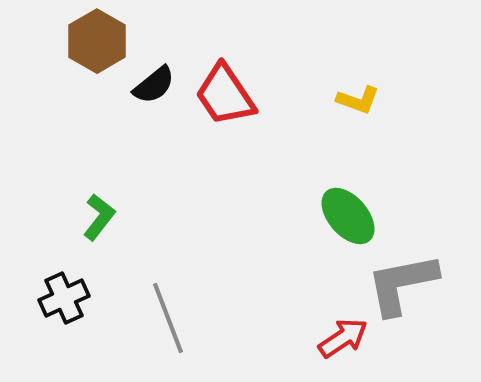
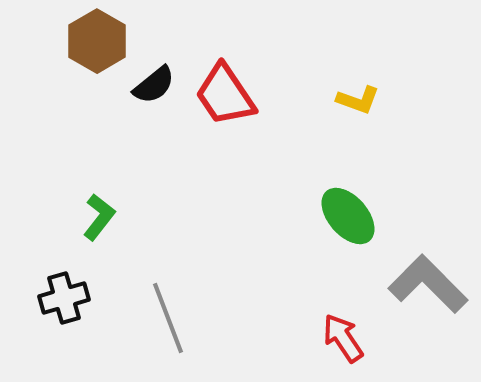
gray L-shape: moved 26 px right; rotated 56 degrees clockwise
black cross: rotated 9 degrees clockwise
red arrow: rotated 90 degrees counterclockwise
